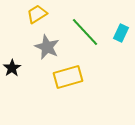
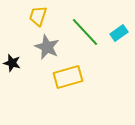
yellow trapezoid: moved 1 px right, 2 px down; rotated 40 degrees counterclockwise
cyan rectangle: moved 2 px left; rotated 30 degrees clockwise
black star: moved 5 px up; rotated 24 degrees counterclockwise
